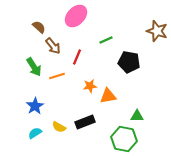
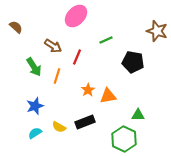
brown semicircle: moved 23 px left
brown arrow: rotated 18 degrees counterclockwise
black pentagon: moved 4 px right
orange line: rotated 56 degrees counterclockwise
orange star: moved 2 px left, 4 px down; rotated 24 degrees counterclockwise
blue star: rotated 12 degrees clockwise
green triangle: moved 1 px right, 1 px up
green hexagon: rotated 15 degrees clockwise
